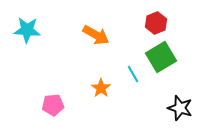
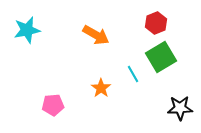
cyan star: rotated 16 degrees counterclockwise
black star: rotated 20 degrees counterclockwise
